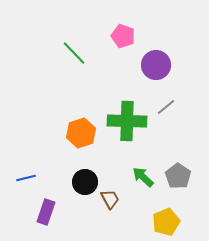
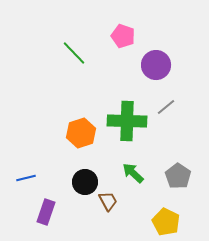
green arrow: moved 10 px left, 4 px up
brown trapezoid: moved 2 px left, 2 px down
yellow pentagon: rotated 24 degrees counterclockwise
